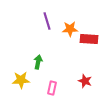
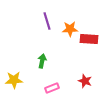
green arrow: moved 4 px right, 1 px up
yellow star: moved 7 px left
pink rectangle: rotated 56 degrees clockwise
